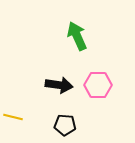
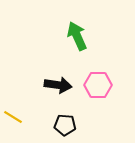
black arrow: moved 1 px left
yellow line: rotated 18 degrees clockwise
